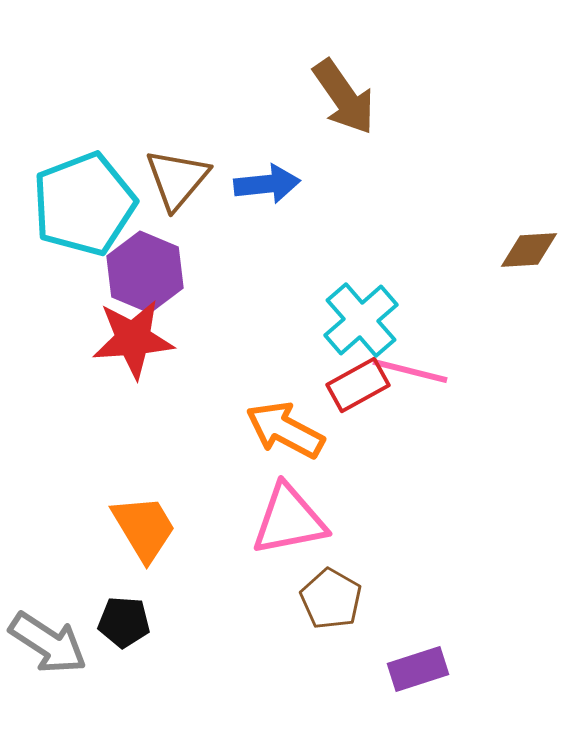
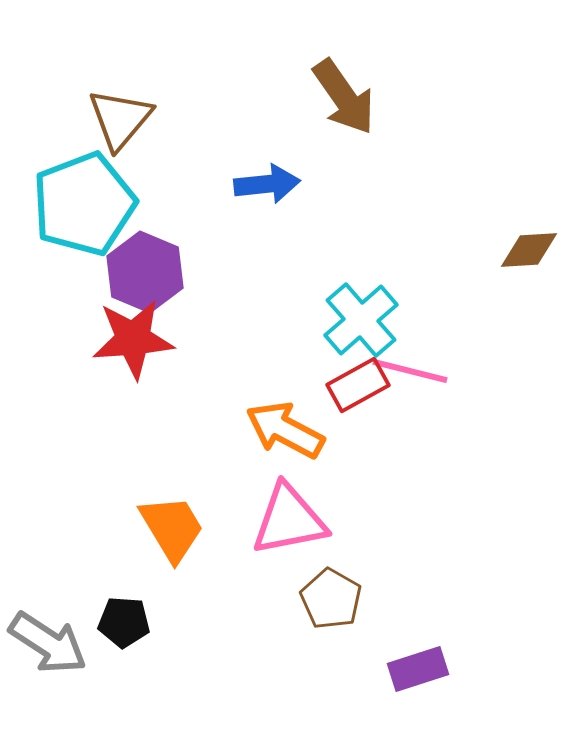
brown triangle: moved 57 px left, 60 px up
orange trapezoid: moved 28 px right
